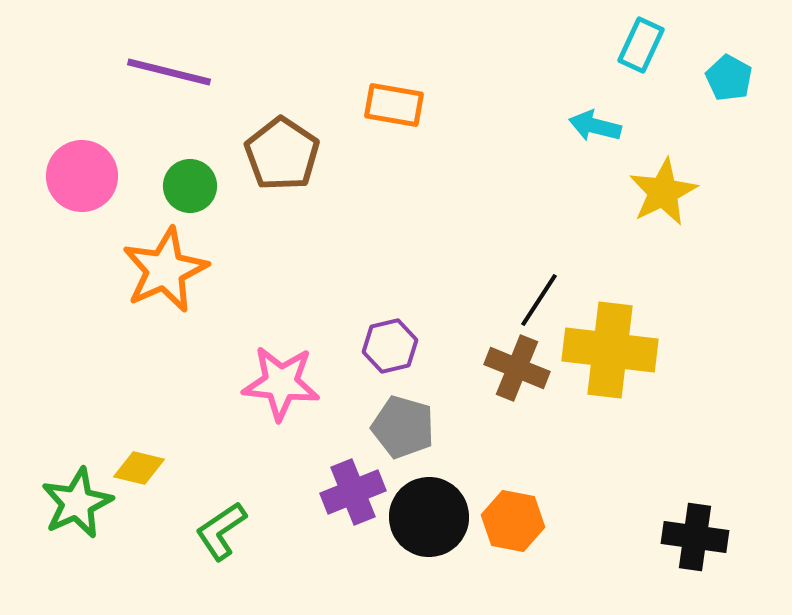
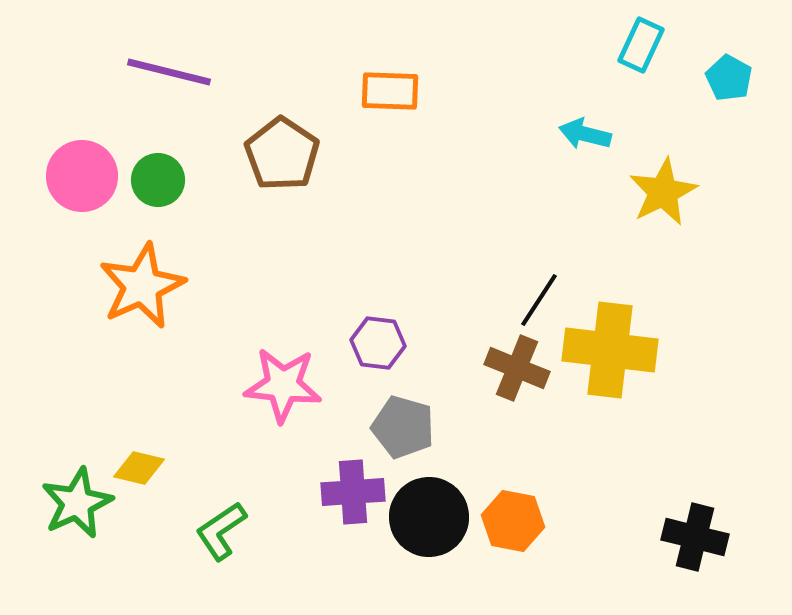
orange rectangle: moved 4 px left, 14 px up; rotated 8 degrees counterclockwise
cyan arrow: moved 10 px left, 8 px down
green circle: moved 32 px left, 6 px up
orange star: moved 23 px left, 16 px down
purple hexagon: moved 12 px left, 3 px up; rotated 20 degrees clockwise
pink star: moved 2 px right, 2 px down
purple cross: rotated 18 degrees clockwise
black cross: rotated 6 degrees clockwise
